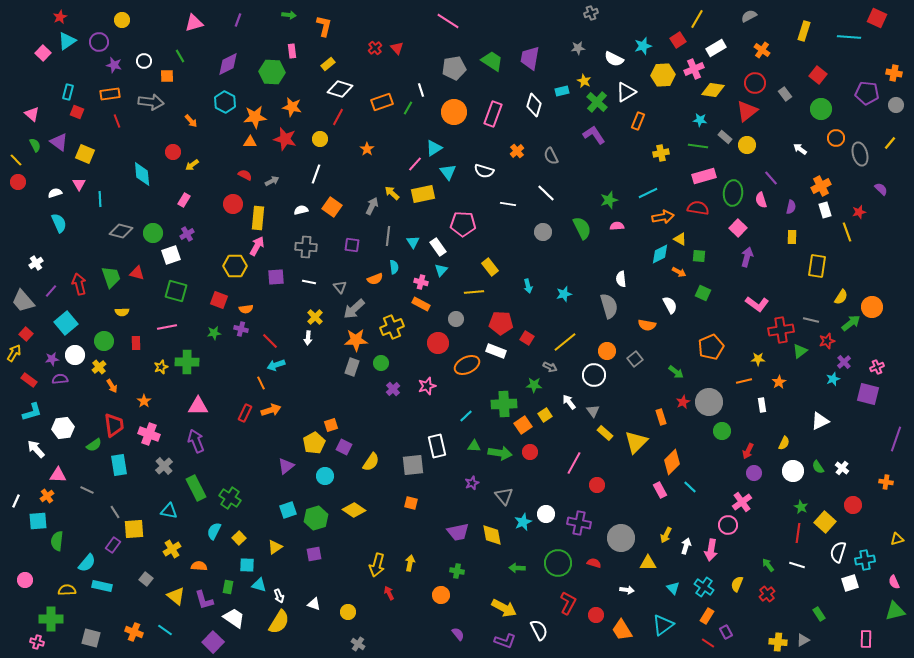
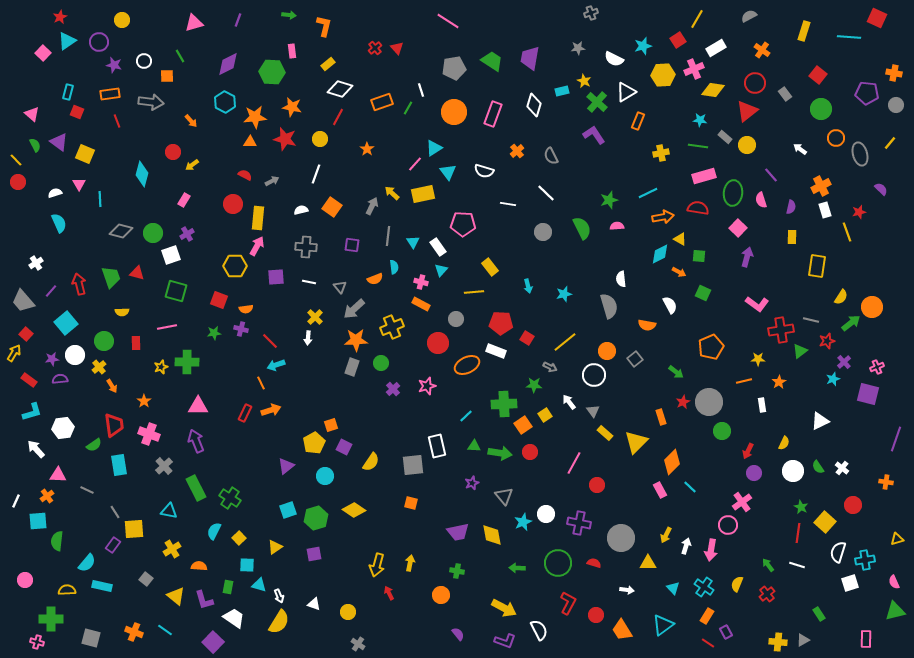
cyan diamond at (142, 174): rotated 20 degrees clockwise
purple line at (771, 178): moved 3 px up
